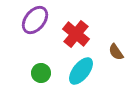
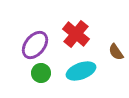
purple ellipse: moved 25 px down
cyan ellipse: rotated 32 degrees clockwise
